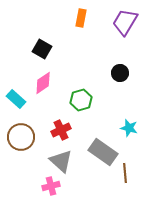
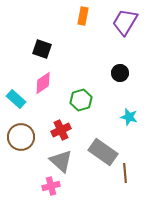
orange rectangle: moved 2 px right, 2 px up
black square: rotated 12 degrees counterclockwise
cyan star: moved 11 px up
